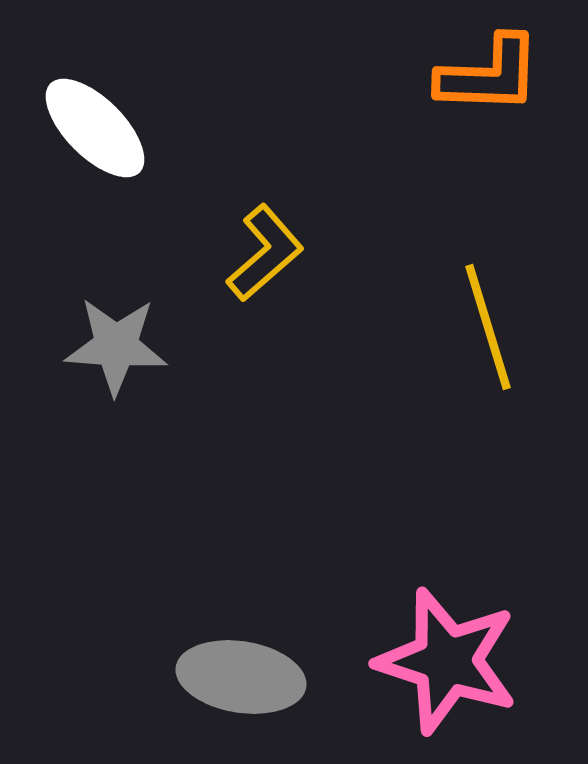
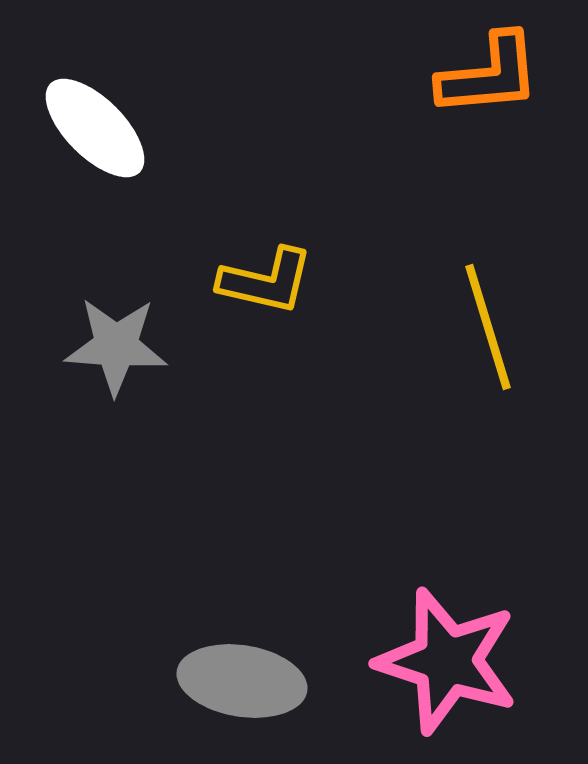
orange L-shape: rotated 7 degrees counterclockwise
yellow L-shape: moved 1 px right, 28 px down; rotated 54 degrees clockwise
gray ellipse: moved 1 px right, 4 px down
